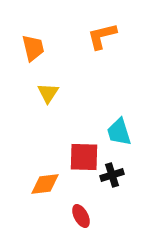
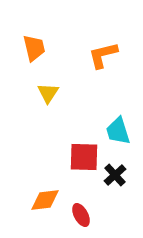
orange L-shape: moved 1 px right, 19 px down
orange trapezoid: moved 1 px right
cyan trapezoid: moved 1 px left, 1 px up
black cross: moved 3 px right; rotated 25 degrees counterclockwise
orange diamond: moved 16 px down
red ellipse: moved 1 px up
